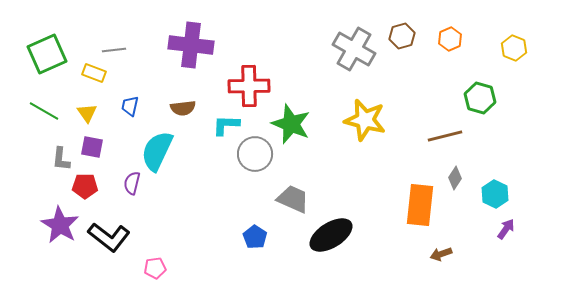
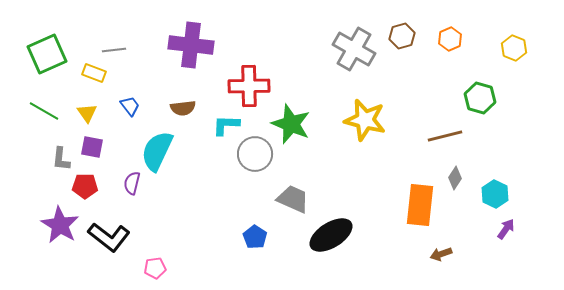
blue trapezoid: rotated 130 degrees clockwise
